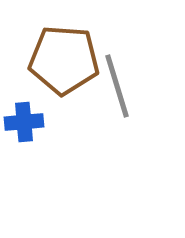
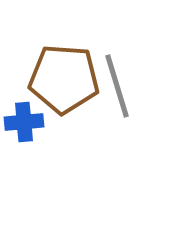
brown pentagon: moved 19 px down
